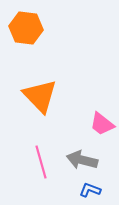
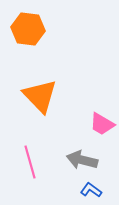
orange hexagon: moved 2 px right, 1 px down
pink trapezoid: rotated 8 degrees counterclockwise
pink line: moved 11 px left
blue L-shape: moved 1 px right; rotated 15 degrees clockwise
